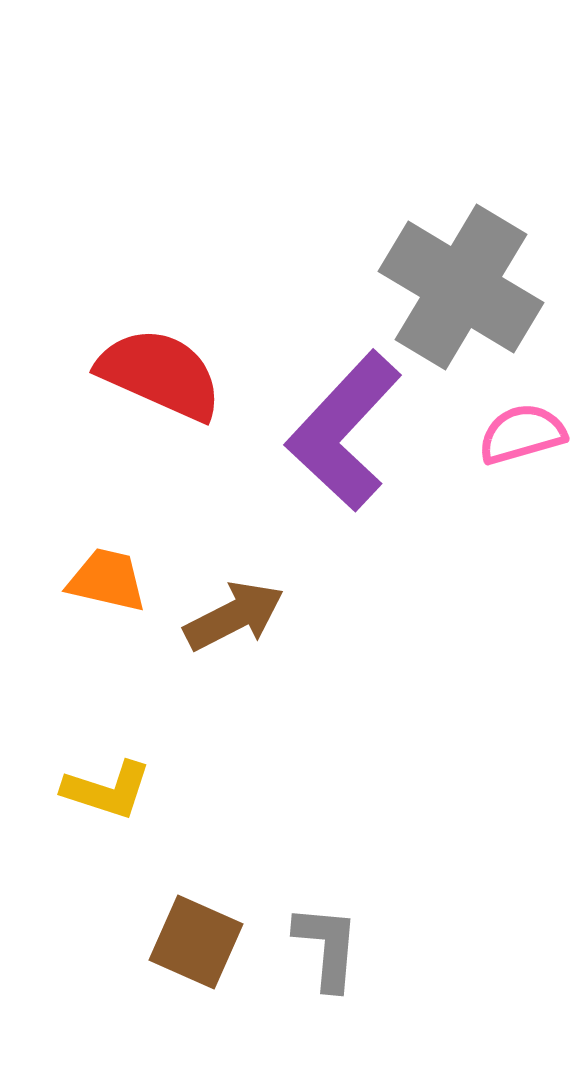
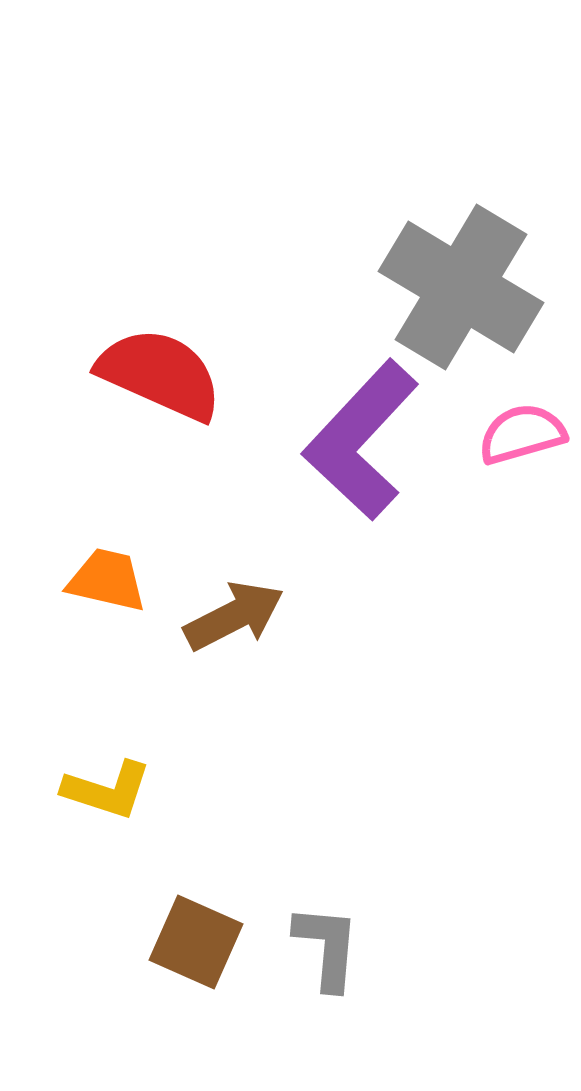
purple L-shape: moved 17 px right, 9 px down
